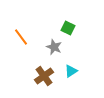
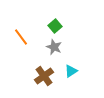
green square: moved 13 px left, 2 px up; rotated 24 degrees clockwise
